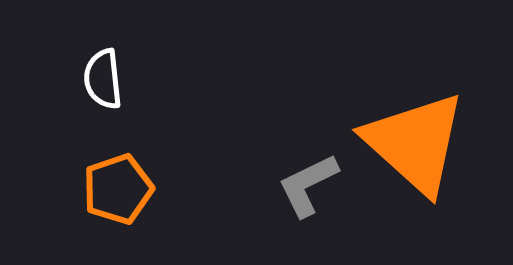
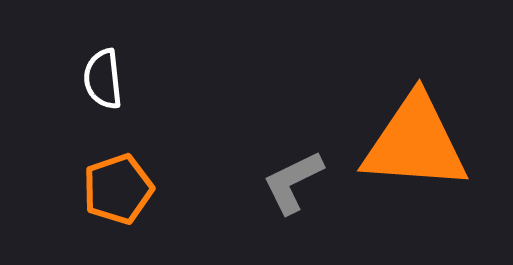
orange triangle: rotated 38 degrees counterclockwise
gray L-shape: moved 15 px left, 3 px up
